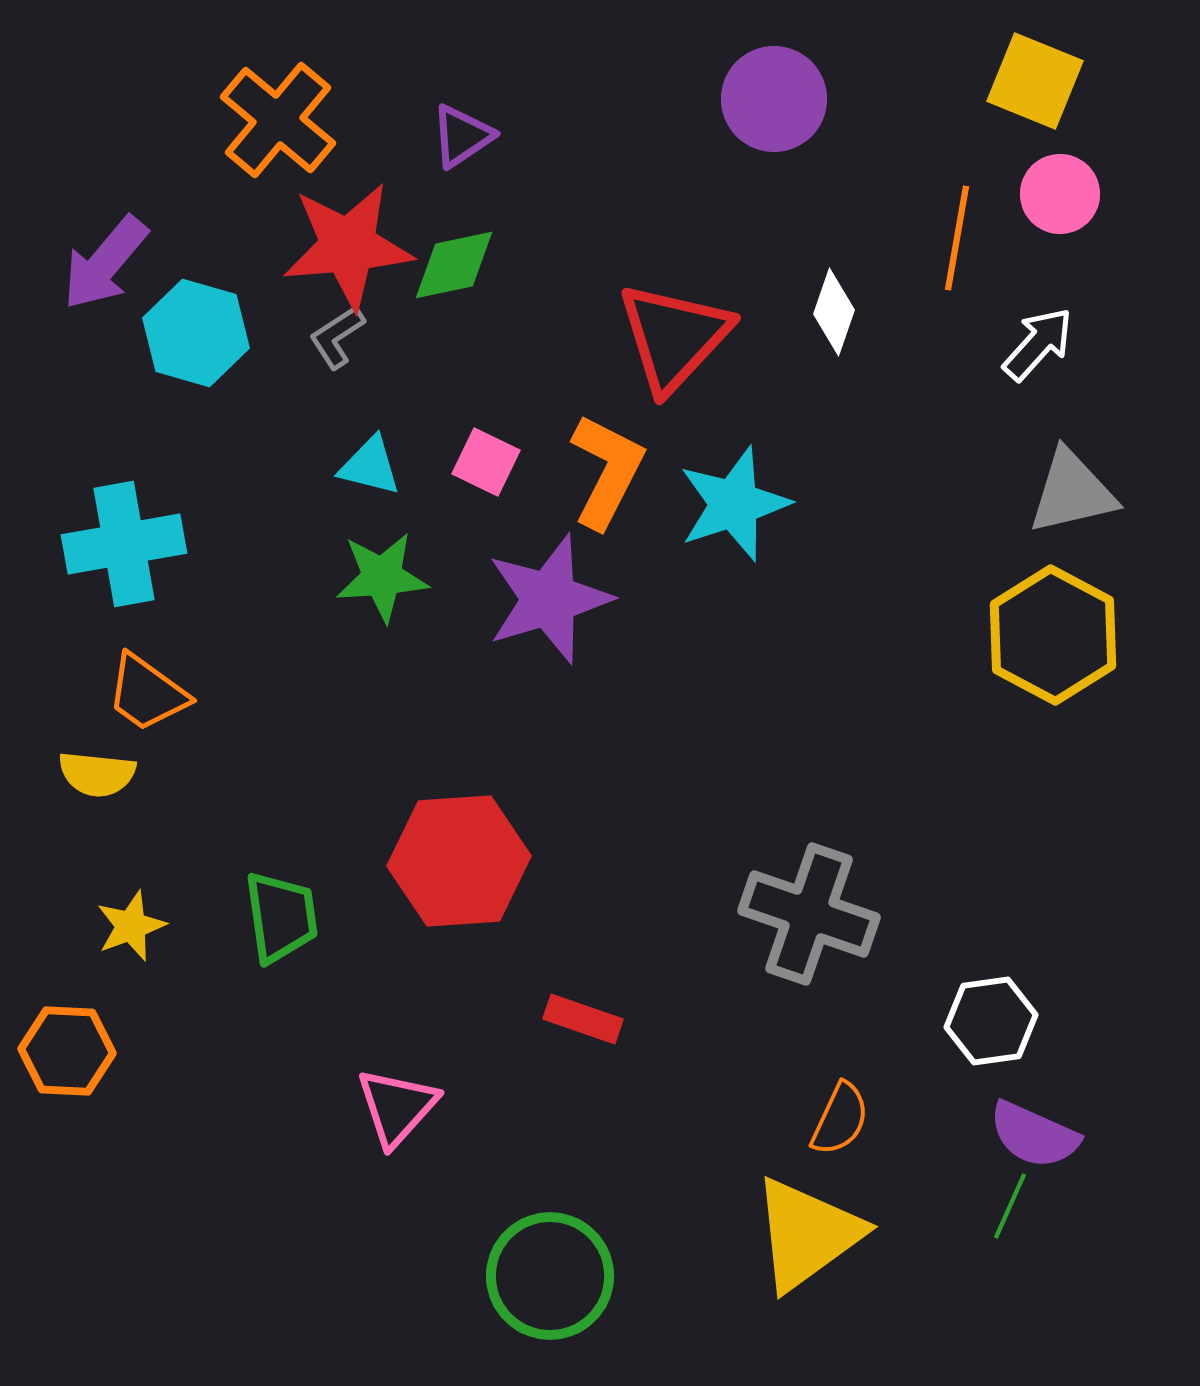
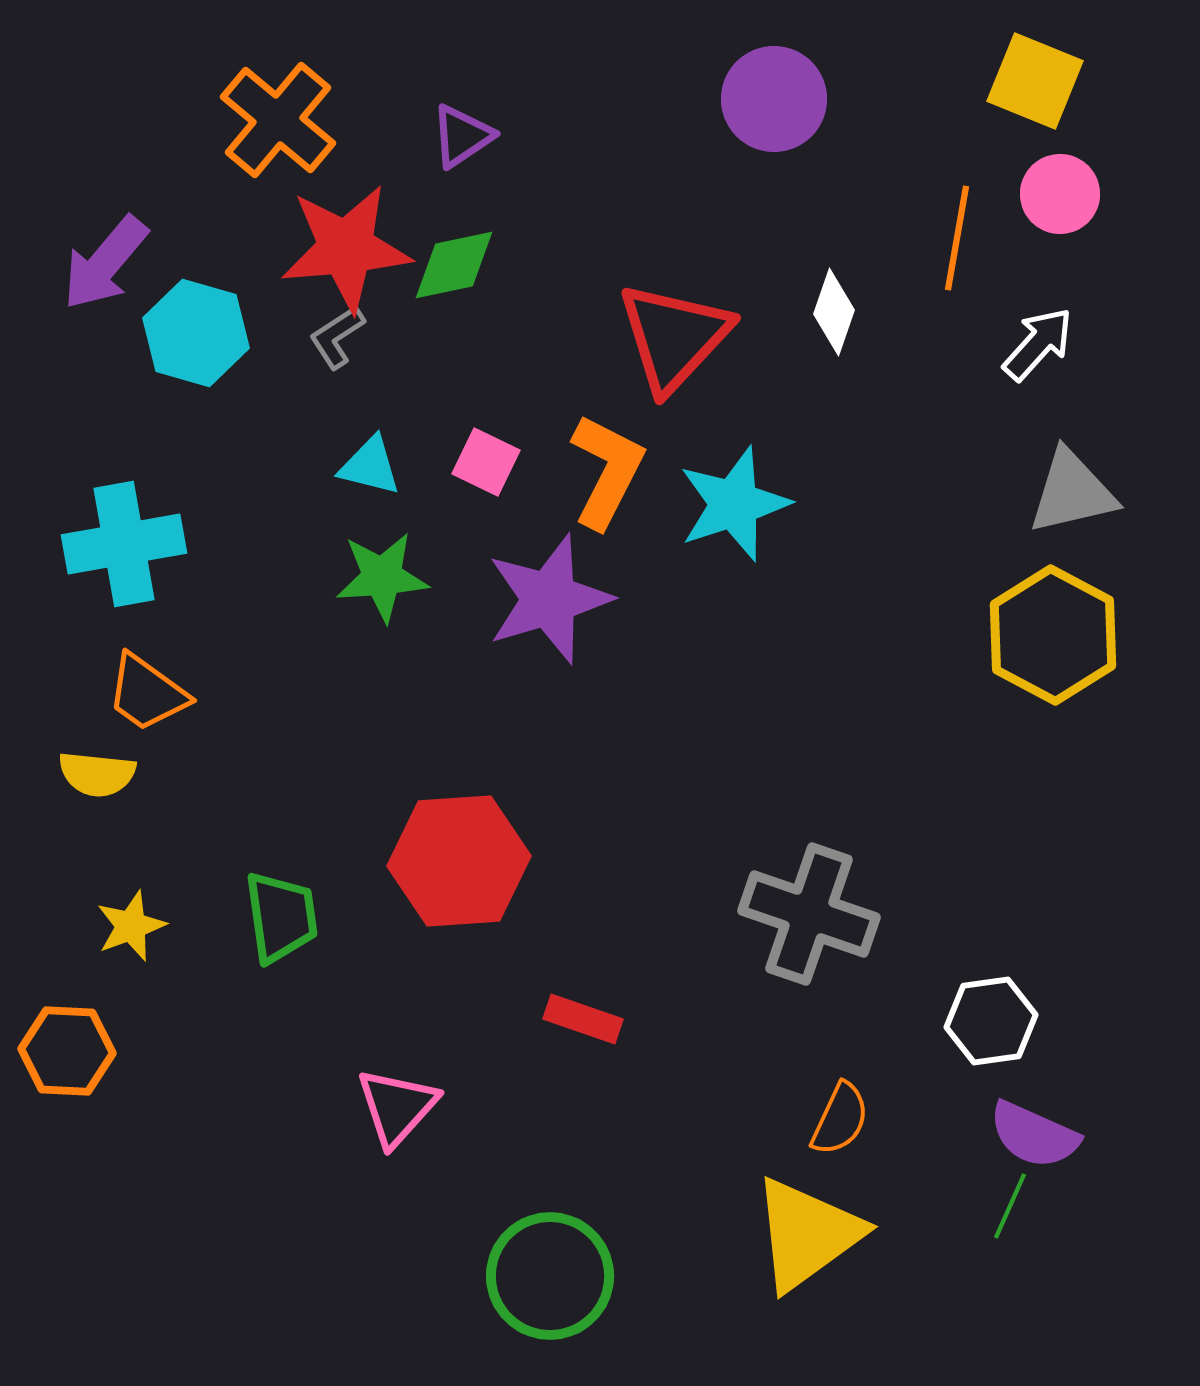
red star: moved 2 px left, 2 px down
